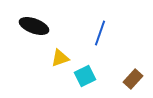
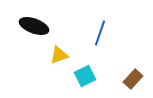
yellow triangle: moved 1 px left, 3 px up
